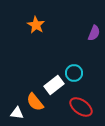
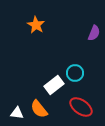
cyan circle: moved 1 px right
orange semicircle: moved 4 px right, 7 px down
